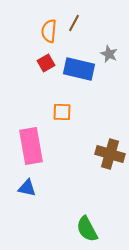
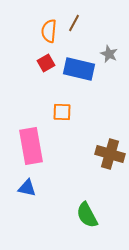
green semicircle: moved 14 px up
